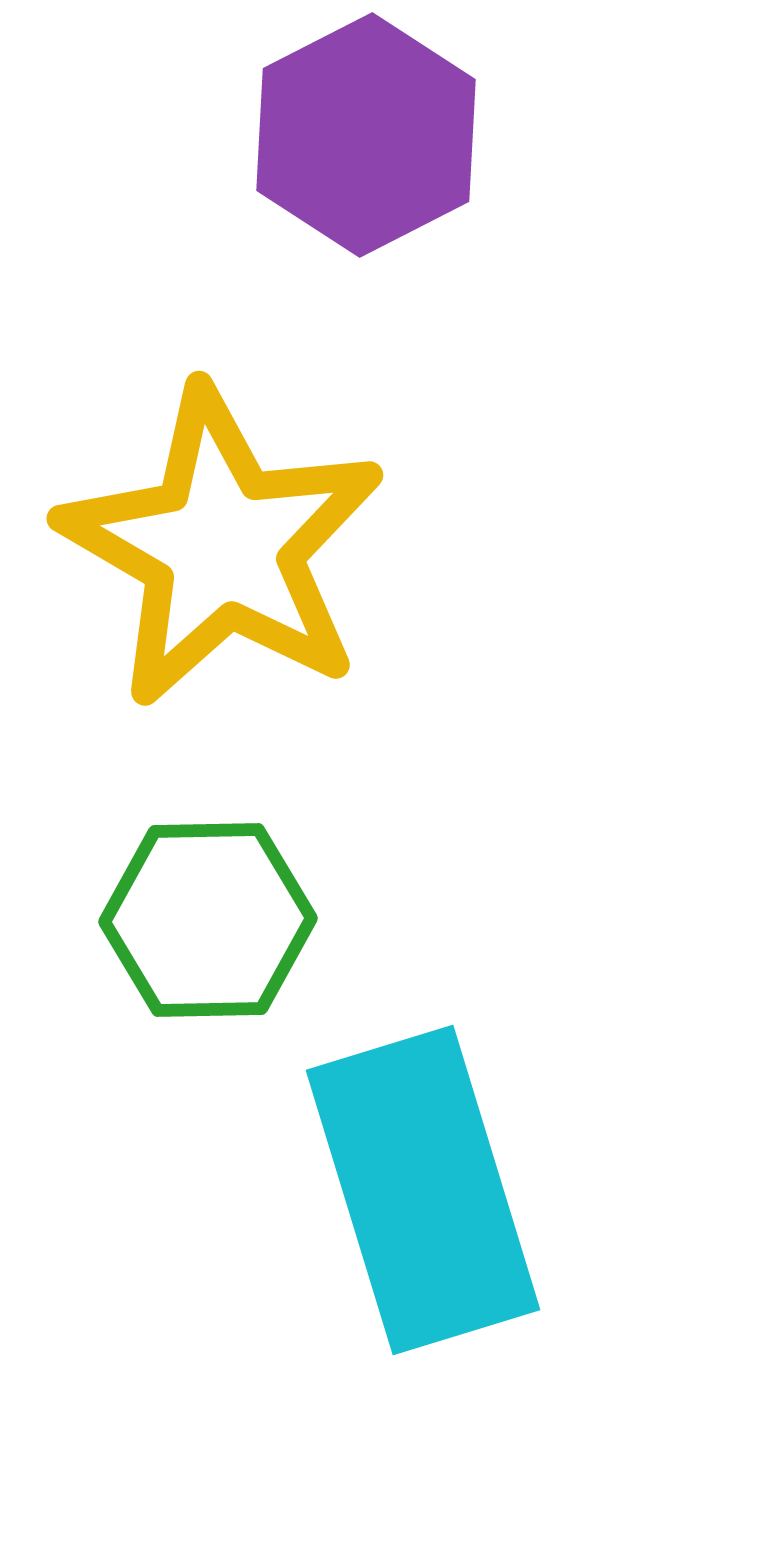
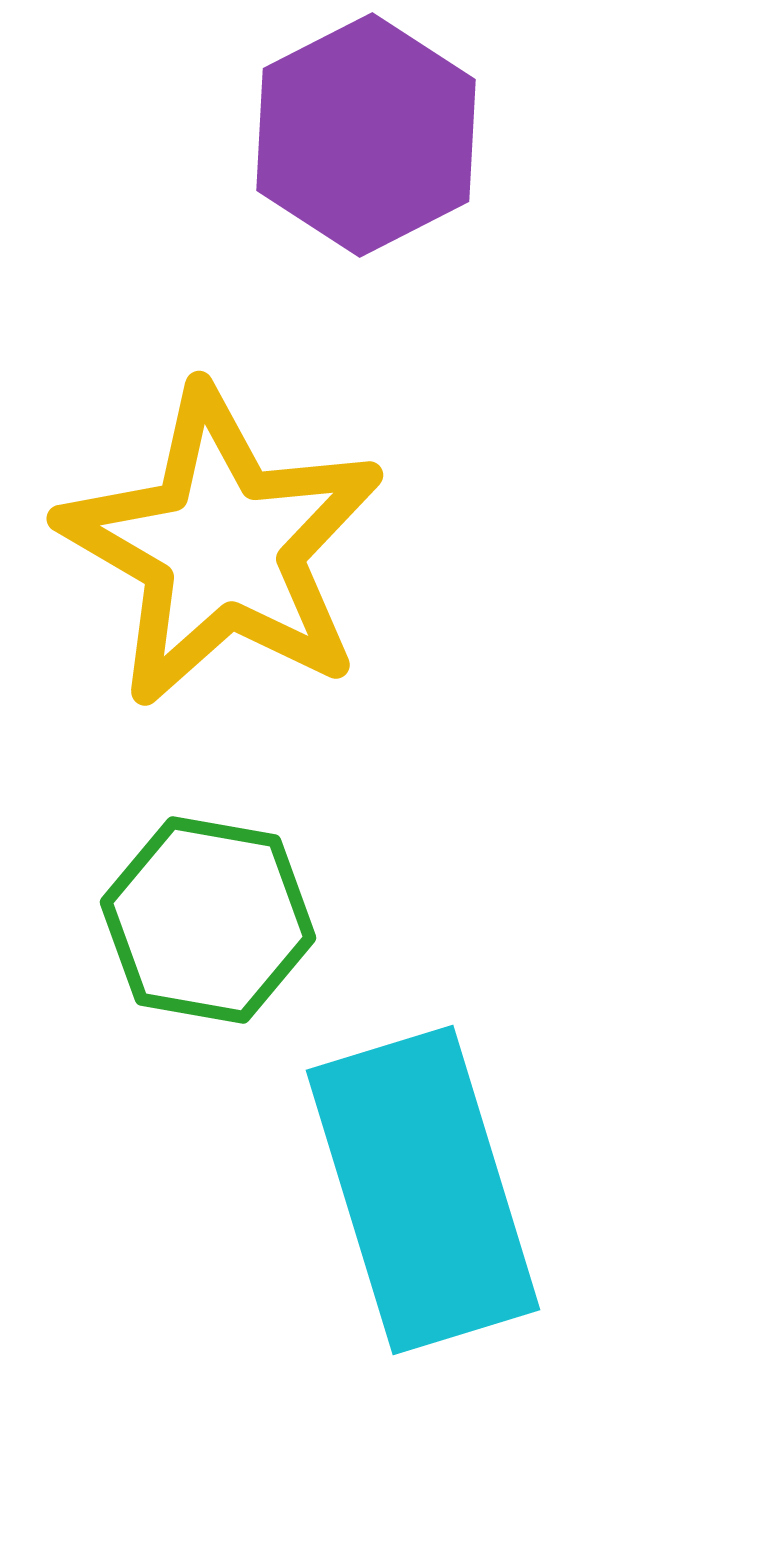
green hexagon: rotated 11 degrees clockwise
